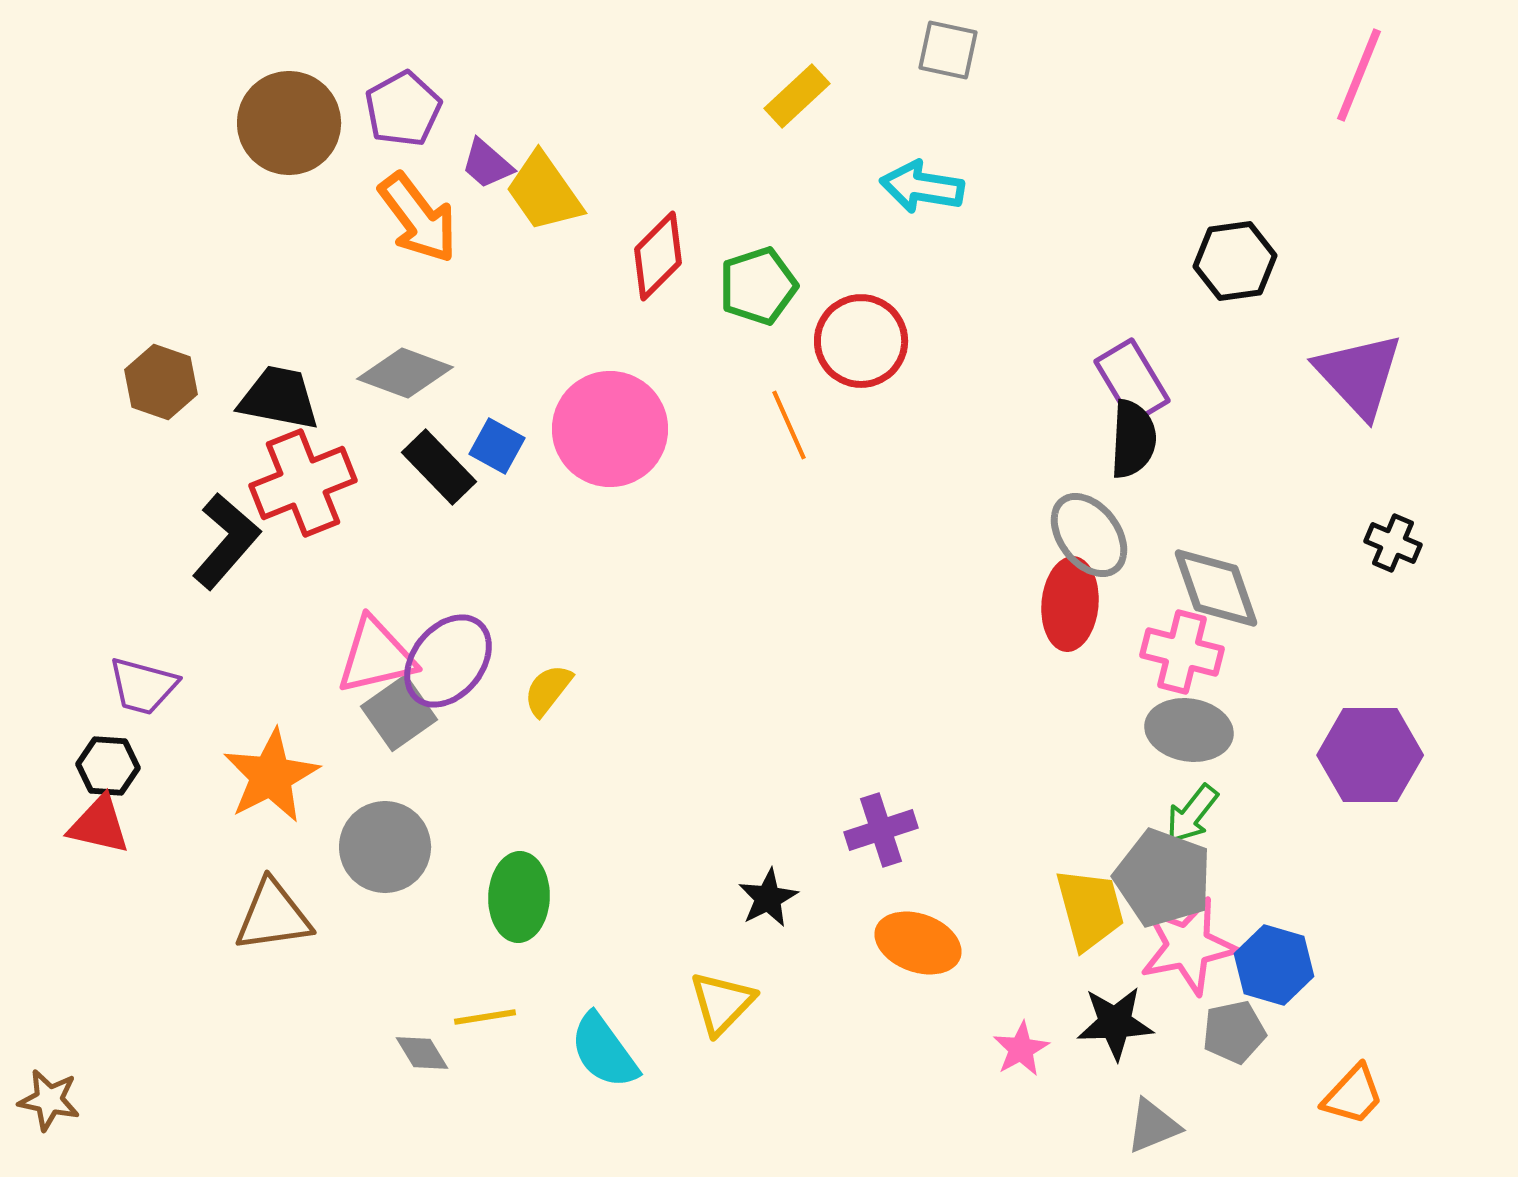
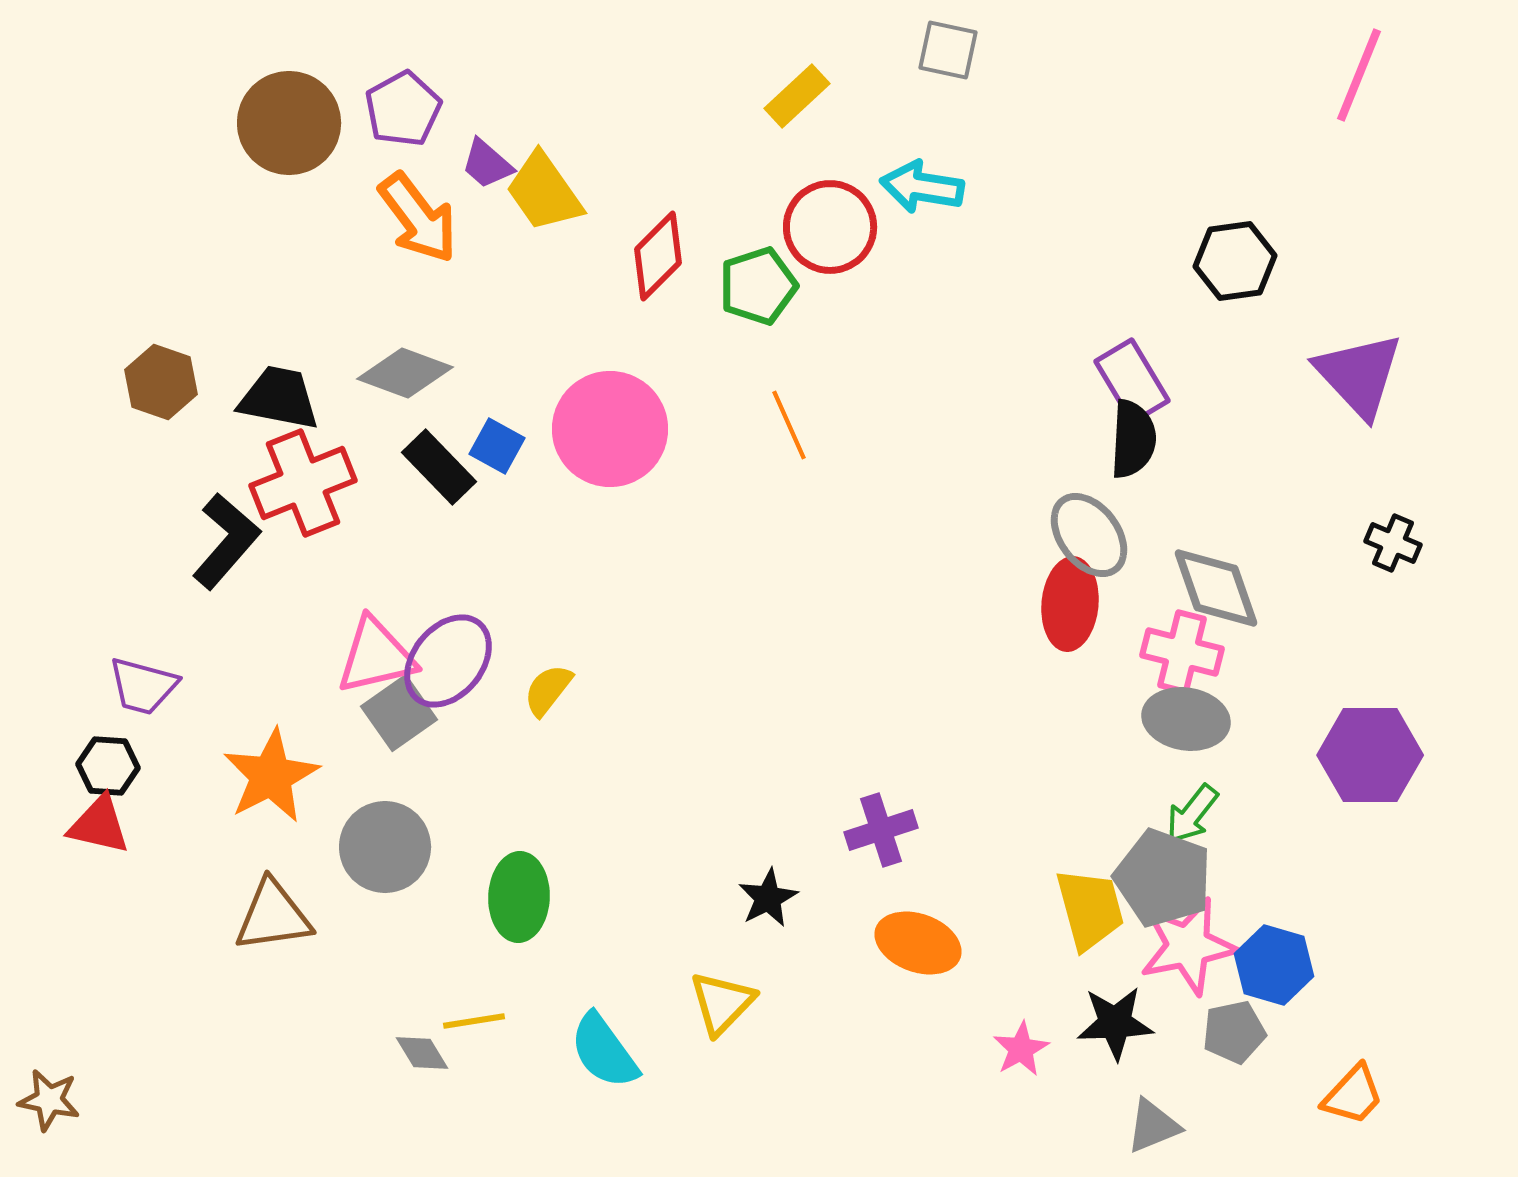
red circle at (861, 341): moved 31 px left, 114 px up
gray ellipse at (1189, 730): moved 3 px left, 11 px up
yellow line at (485, 1017): moved 11 px left, 4 px down
